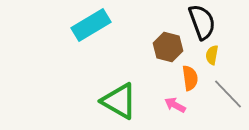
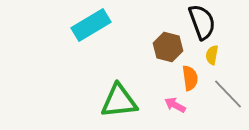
green triangle: rotated 36 degrees counterclockwise
